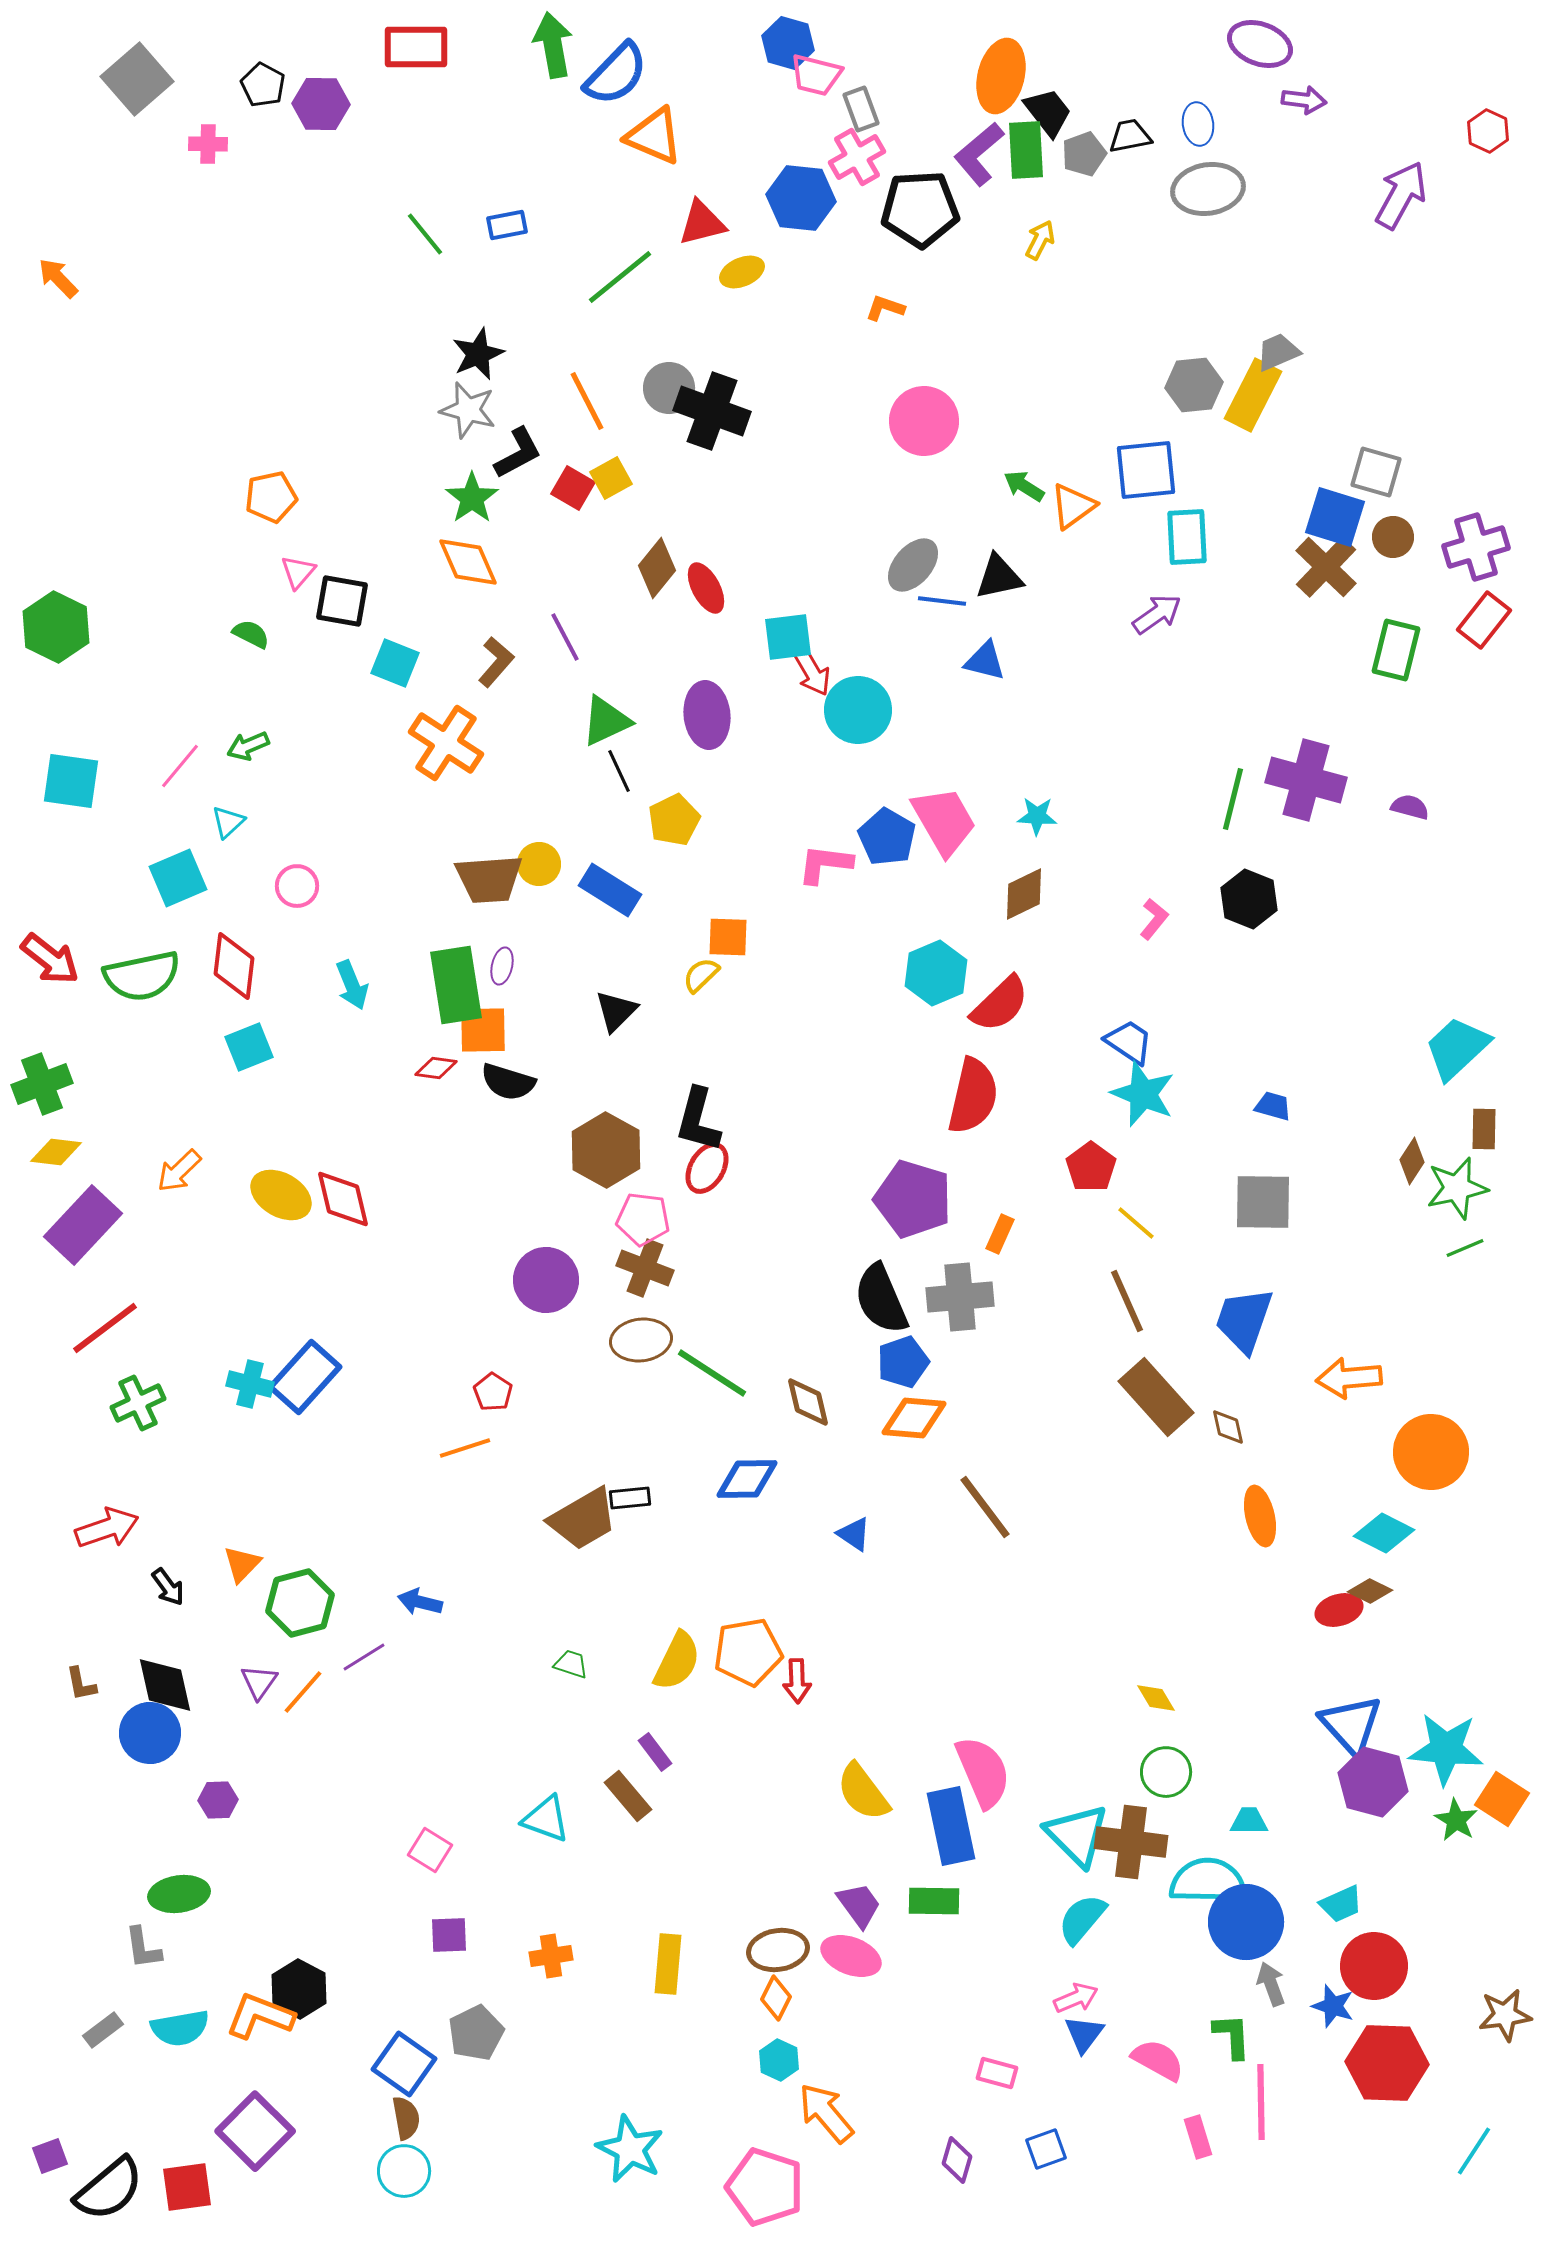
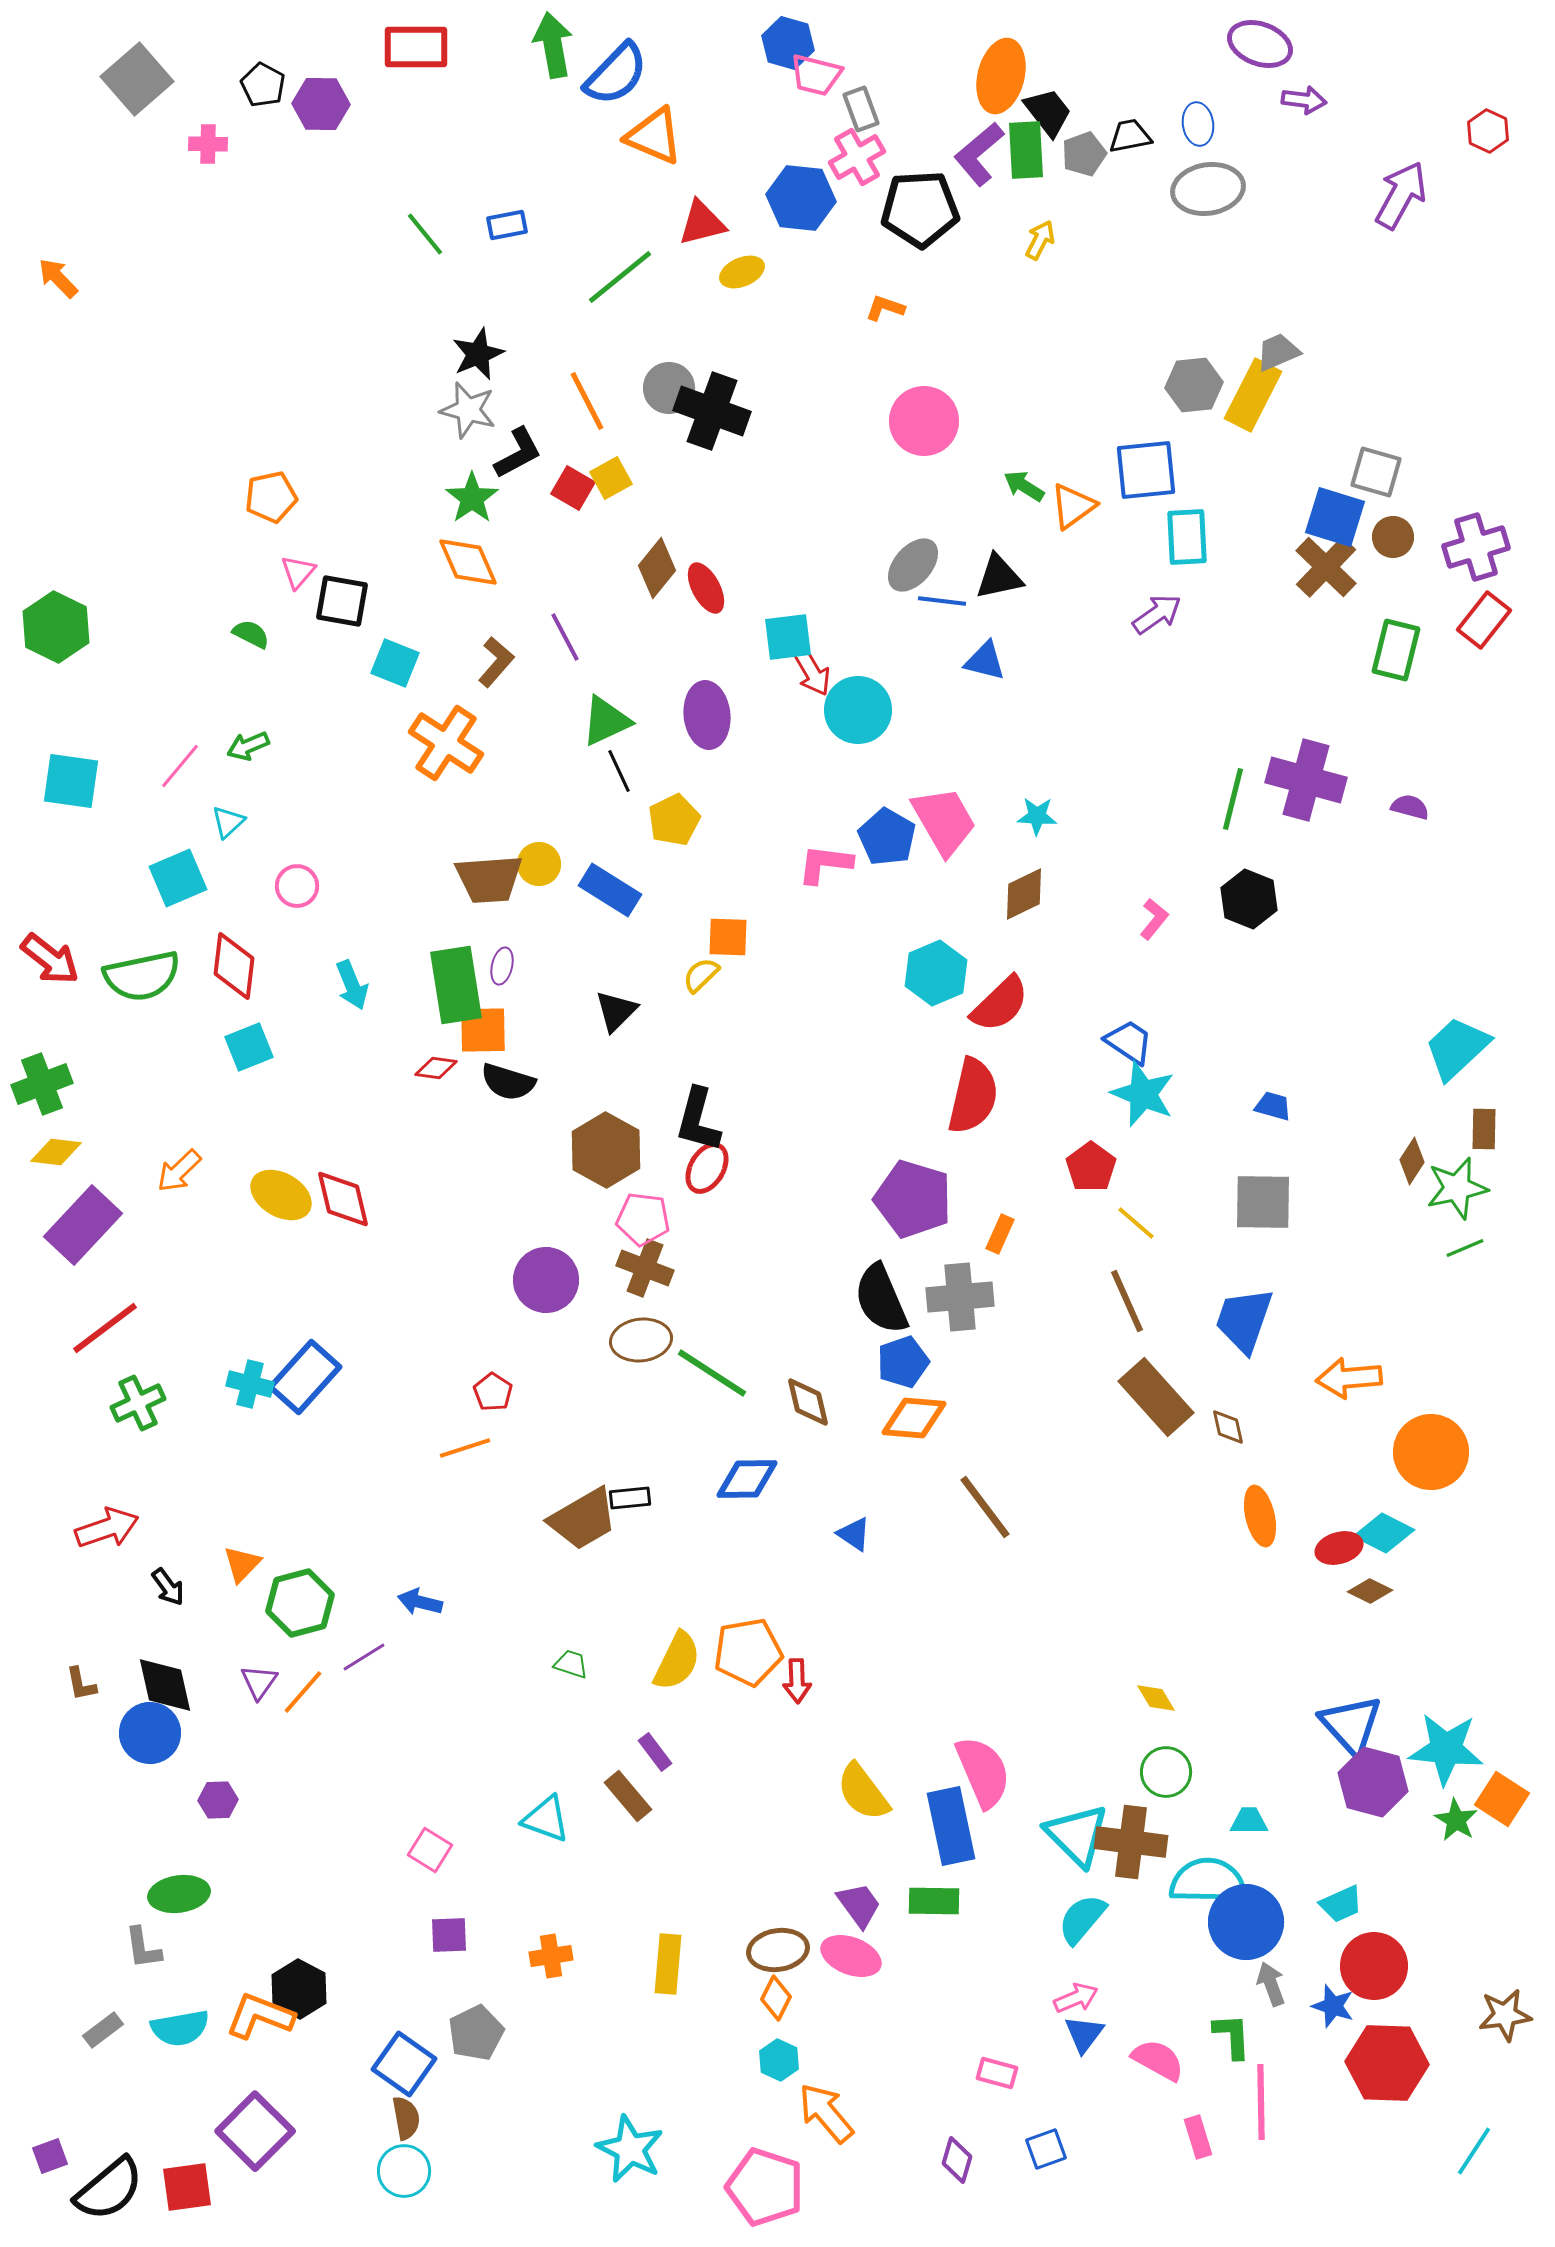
red ellipse at (1339, 1610): moved 62 px up
